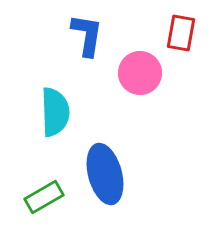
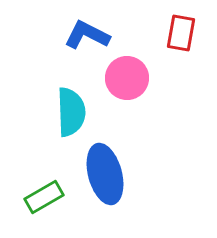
blue L-shape: rotated 72 degrees counterclockwise
pink circle: moved 13 px left, 5 px down
cyan semicircle: moved 16 px right
